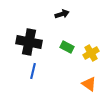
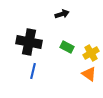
orange triangle: moved 10 px up
